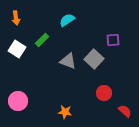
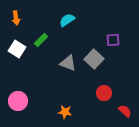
green rectangle: moved 1 px left
gray triangle: moved 2 px down
